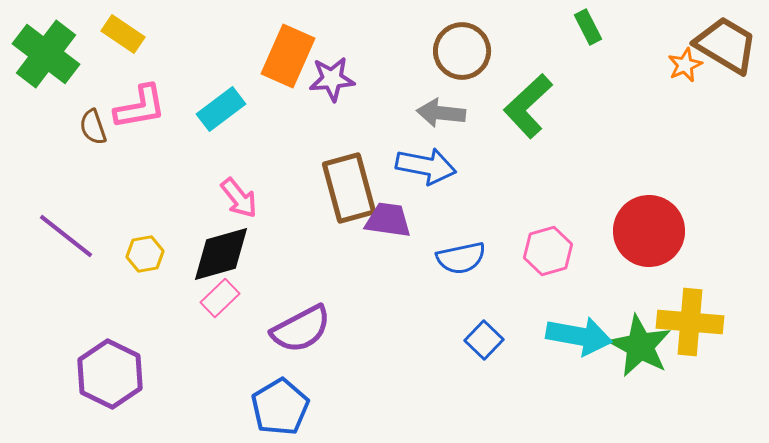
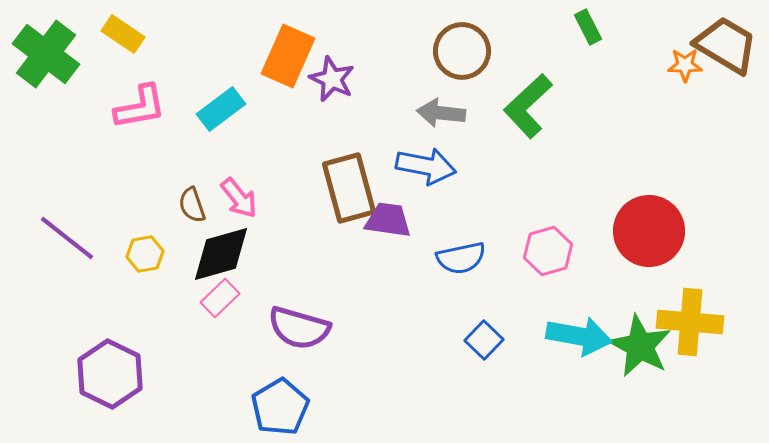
orange star: rotated 24 degrees clockwise
purple star: rotated 30 degrees clockwise
brown semicircle: moved 99 px right, 78 px down
purple line: moved 1 px right, 2 px down
purple semicircle: moved 2 px left, 1 px up; rotated 44 degrees clockwise
